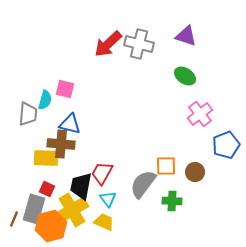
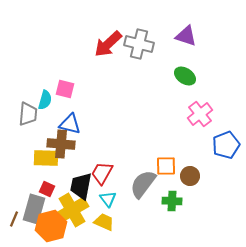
brown circle: moved 5 px left, 4 px down
